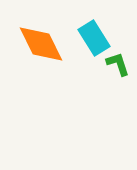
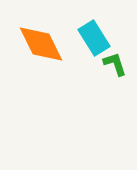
green L-shape: moved 3 px left
